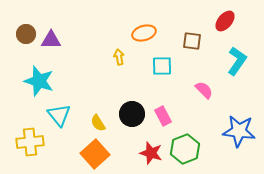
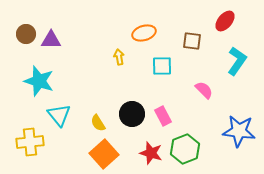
orange square: moved 9 px right
